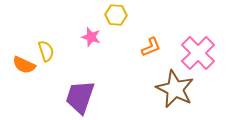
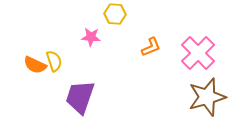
yellow hexagon: moved 1 px left, 1 px up
pink star: rotated 12 degrees counterclockwise
yellow semicircle: moved 8 px right, 10 px down
orange semicircle: moved 11 px right
brown star: moved 32 px right, 8 px down; rotated 30 degrees clockwise
